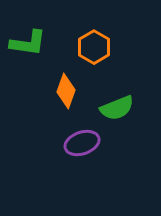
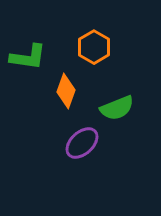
green L-shape: moved 14 px down
purple ellipse: rotated 24 degrees counterclockwise
